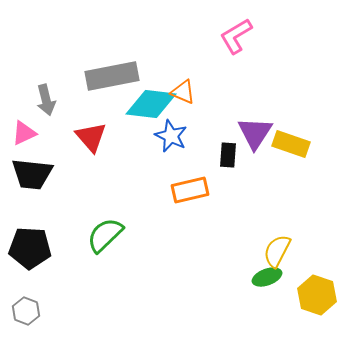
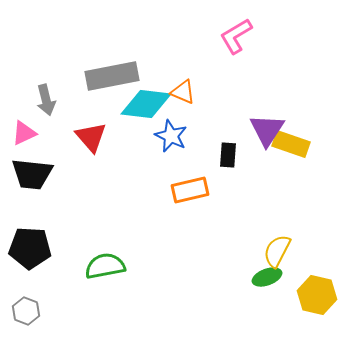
cyan diamond: moved 5 px left
purple triangle: moved 12 px right, 3 px up
green semicircle: moved 31 px down; rotated 33 degrees clockwise
yellow hexagon: rotated 6 degrees counterclockwise
